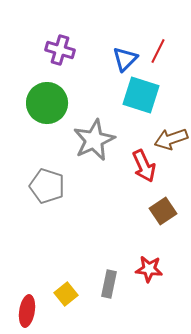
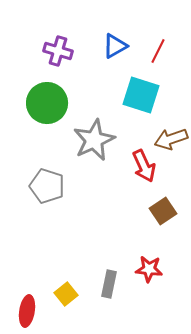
purple cross: moved 2 px left, 1 px down
blue triangle: moved 10 px left, 13 px up; rotated 16 degrees clockwise
